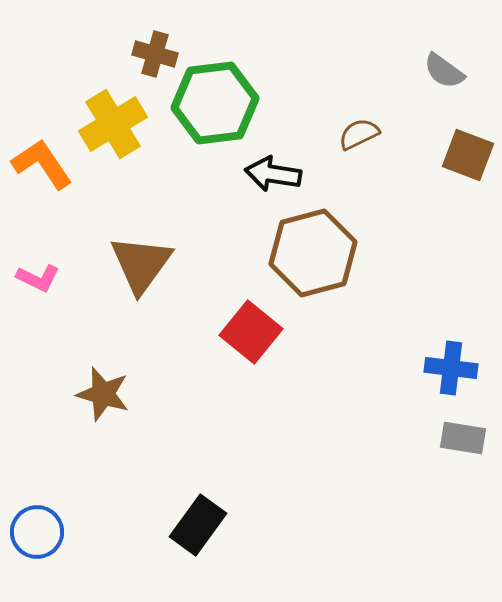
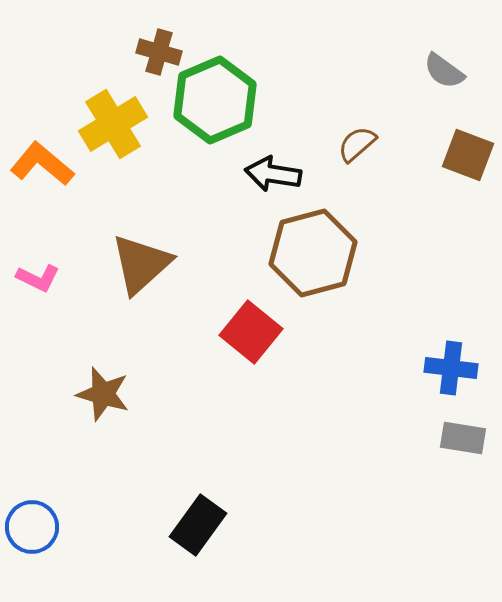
brown cross: moved 4 px right, 2 px up
green hexagon: moved 3 px up; rotated 16 degrees counterclockwise
brown semicircle: moved 2 px left, 10 px down; rotated 15 degrees counterclockwise
orange L-shape: rotated 16 degrees counterclockwise
brown triangle: rotated 12 degrees clockwise
blue circle: moved 5 px left, 5 px up
